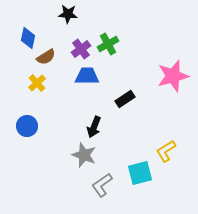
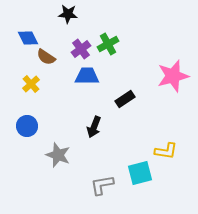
blue diamond: rotated 40 degrees counterclockwise
brown semicircle: rotated 66 degrees clockwise
yellow cross: moved 6 px left, 1 px down
yellow L-shape: rotated 140 degrees counterclockwise
gray star: moved 26 px left
gray L-shape: rotated 25 degrees clockwise
